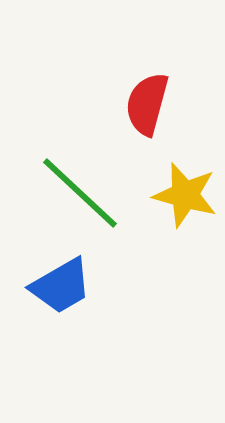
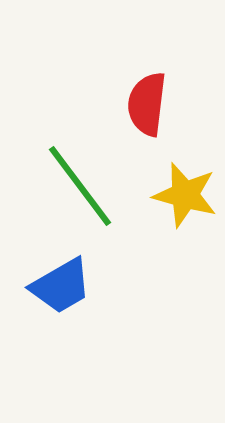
red semicircle: rotated 8 degrees counterclockwise
green line: moved 7 px up; rotated 10 degrees clockwise
